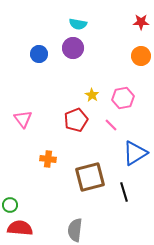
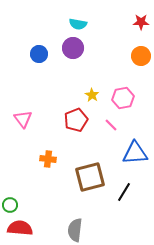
blue triangle: rotated 28 degrees clockwise
black line: rotated 48 degrees clockwise
